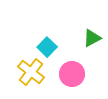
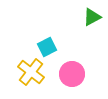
green triangle: moved 21 px up
cyan square: rotated 18 degrees clockwise
